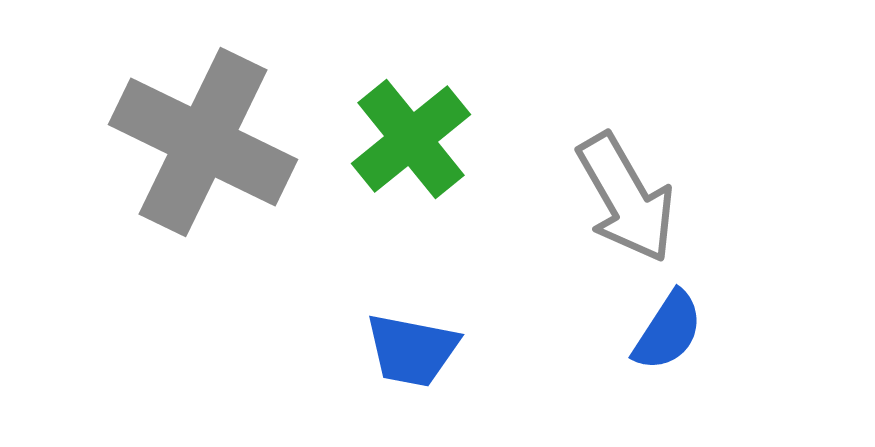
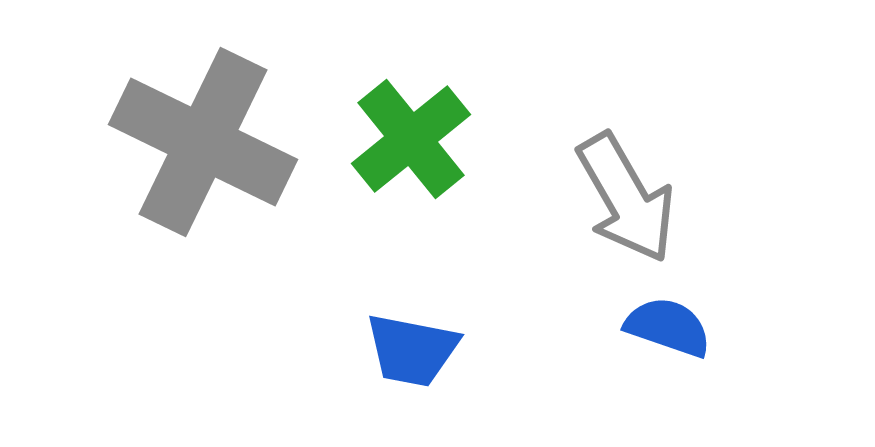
blue semicircle: moved 4 px up; rotated 104 degrees counterclockwise
